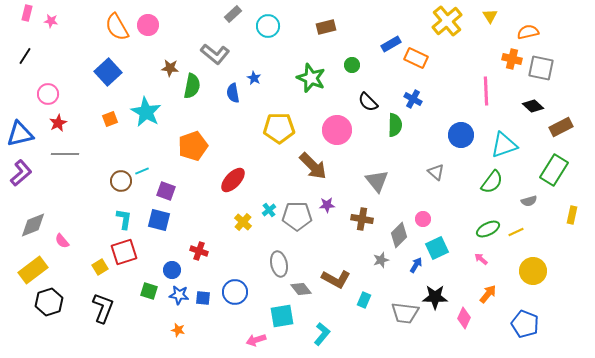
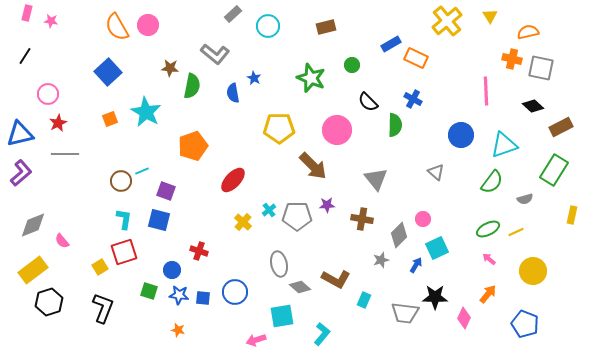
gray triangle at (377, 181): moved 1 px left, 2 px up
gray semicircle at (529, 201): moved 4 px left, 2 px up
pink arrow at (481, 259): moved 8 px right
gray diamond at (301, 289): moved 1 px left, 2 px up; rotated 10 degrees counterclockwise
